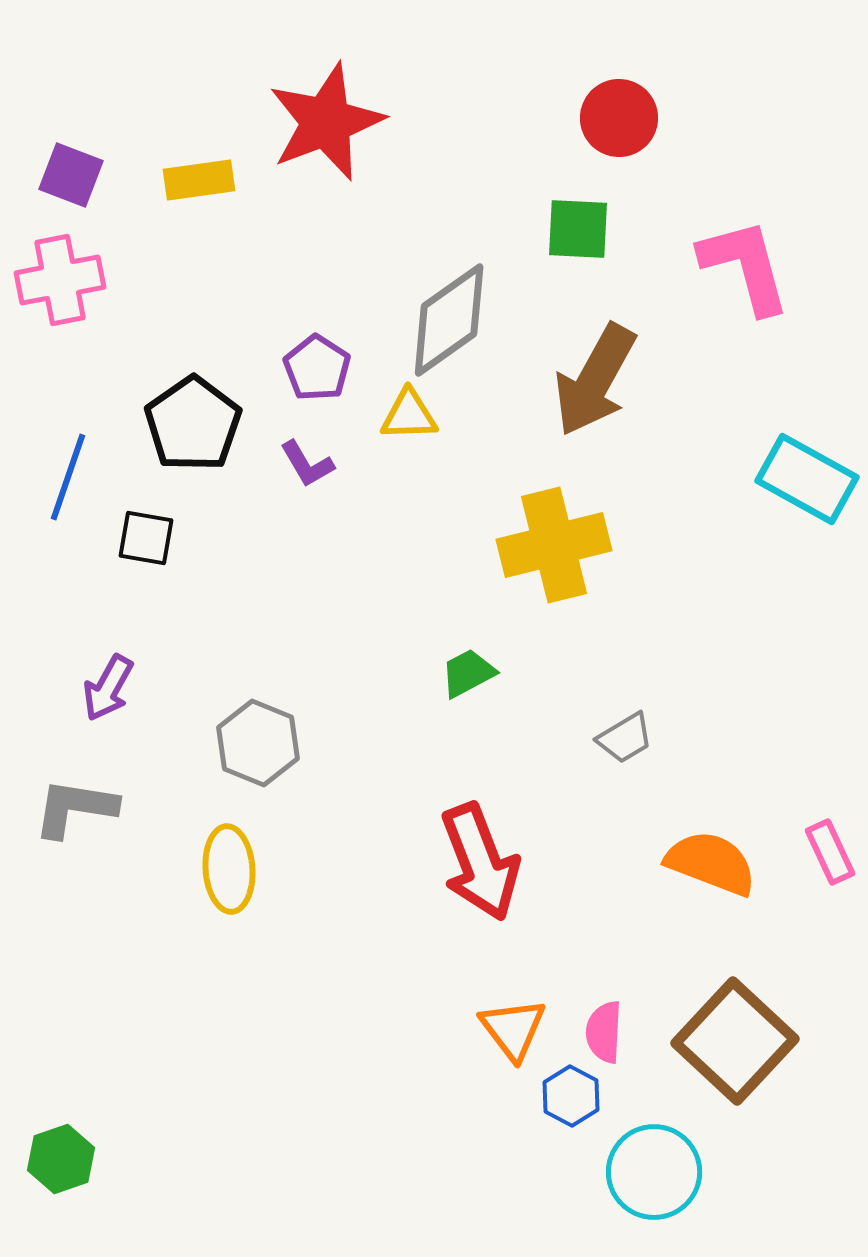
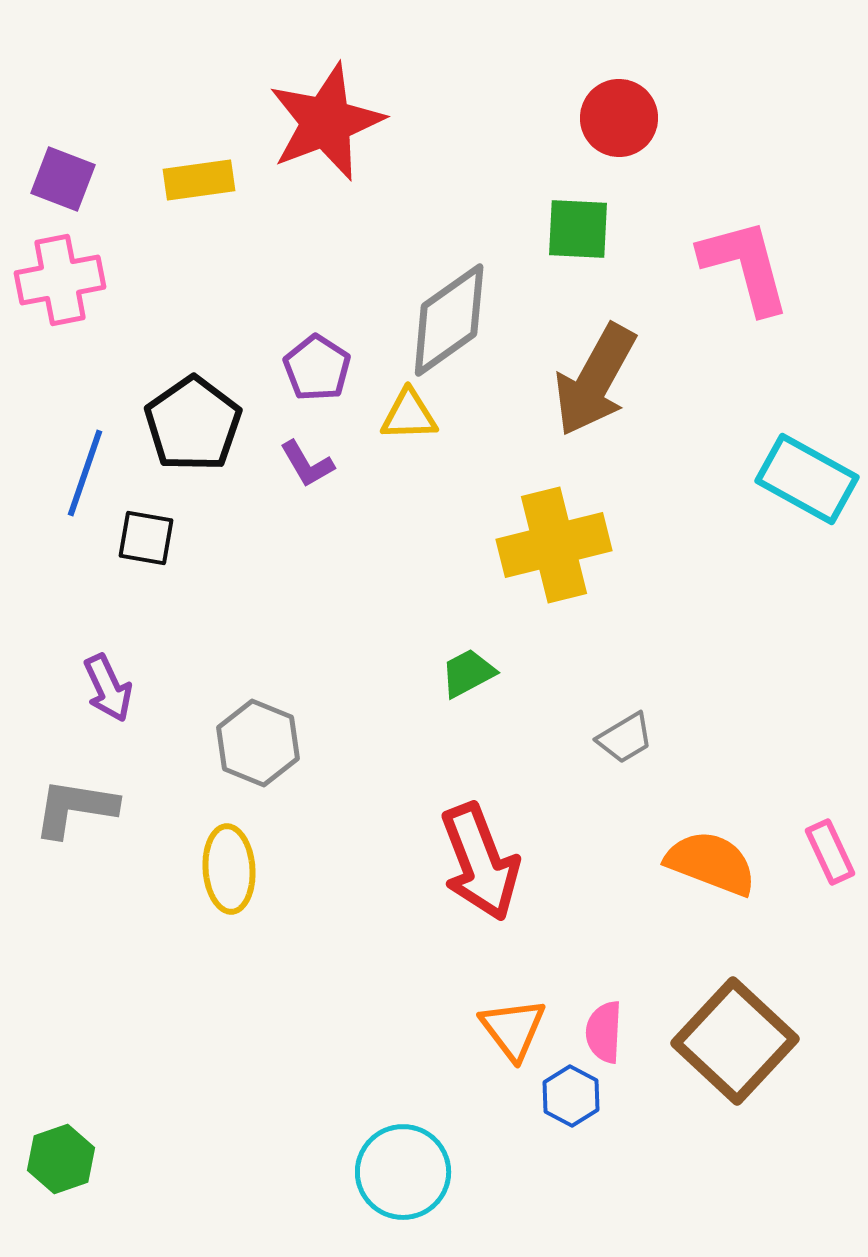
purple square: moved 8 px left, 4 px down
blue line: moved 17 px right, 4 px up
purple arrow: rotated 54 degrees counterclockwise
cyan circle: moved 251 px left
